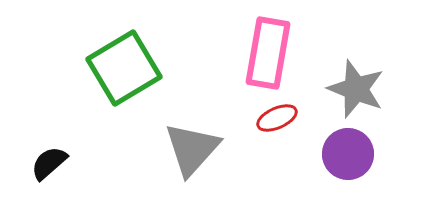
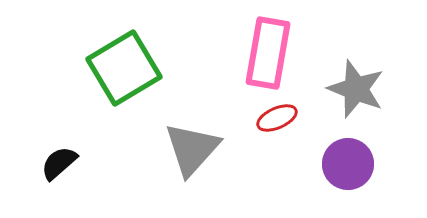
purple circle: moved 10 px down
black semicircle: moved 10 px right
